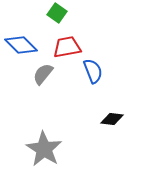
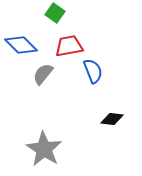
green square: moved 2 px left
red trapezoid: moved 2 px right, 1 px up
